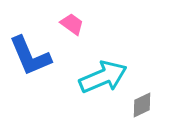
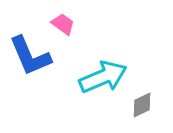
pink trapezoid: moved 9 px left
